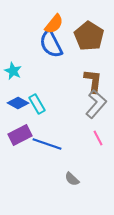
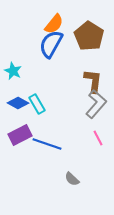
blue semicircle: rotated 56 degrees clockwise
